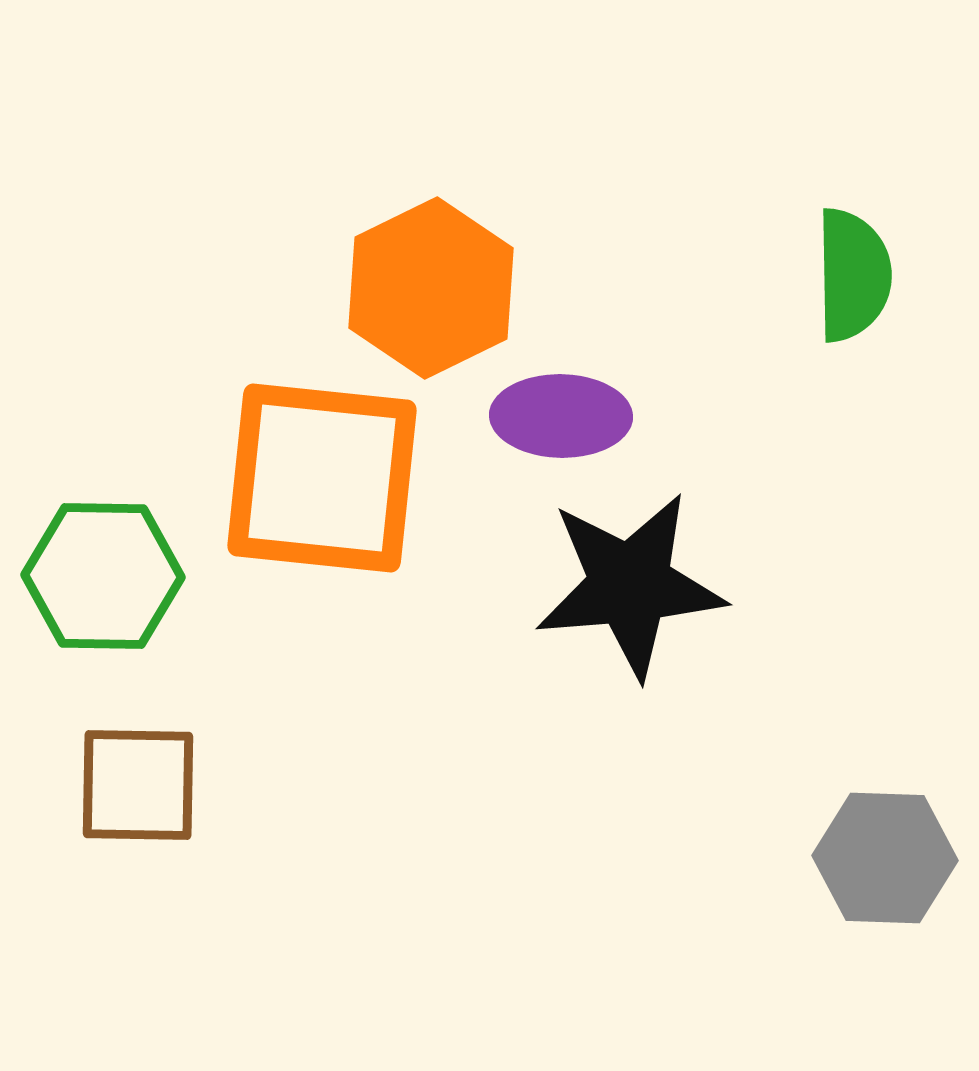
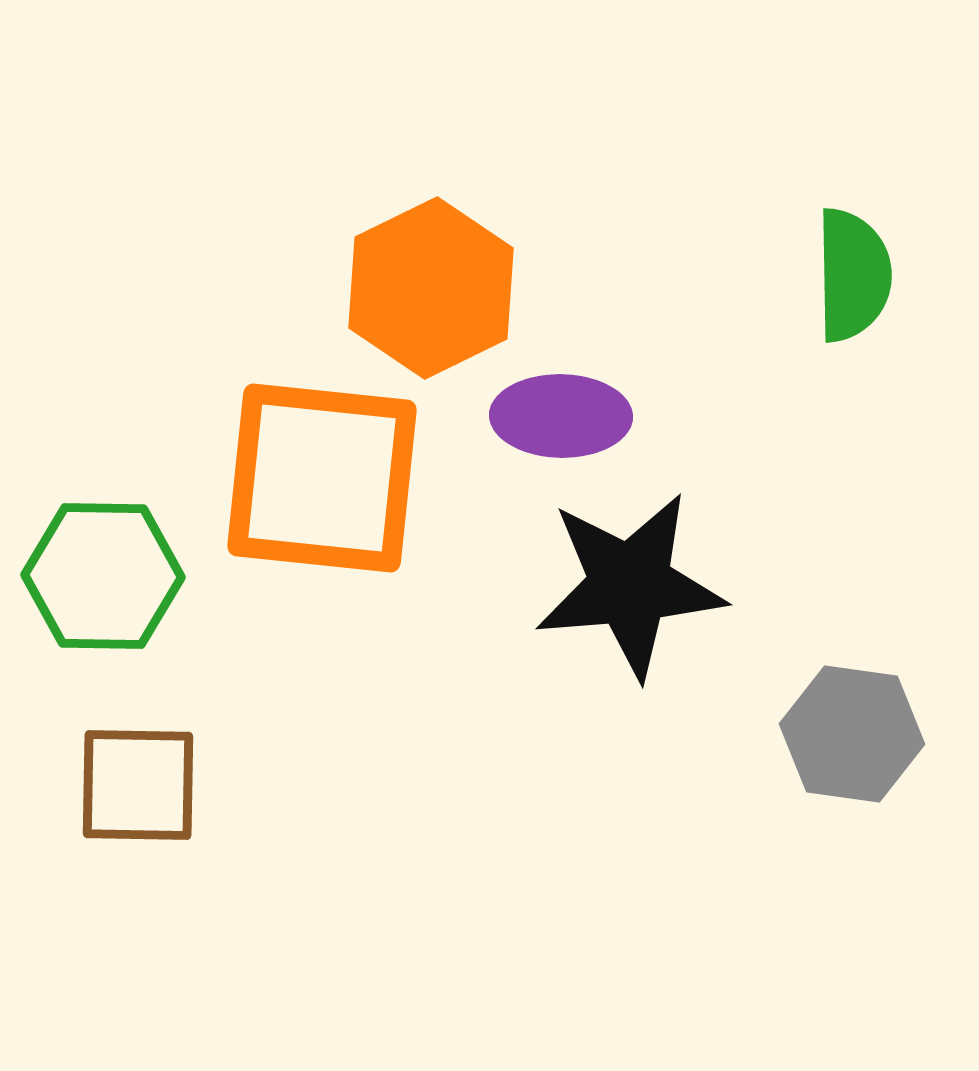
gray hexagon: moved 33 px left, 124 px up; rotated 6 degrees clockwise
